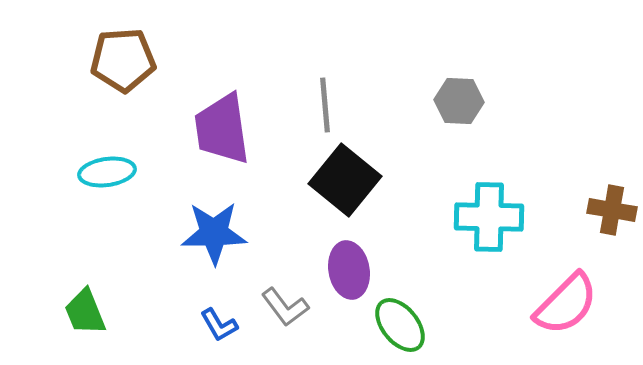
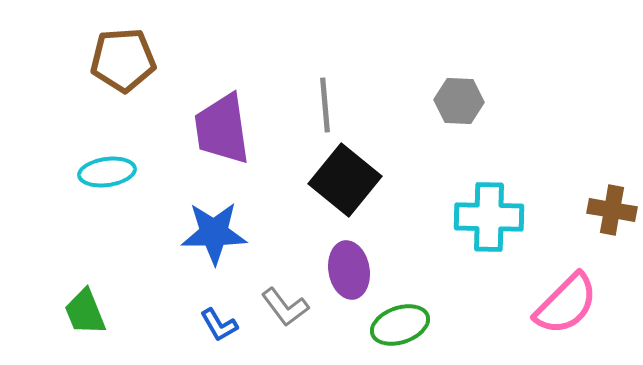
green ellipse: rotated 70 degrees counterclockwise
